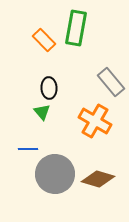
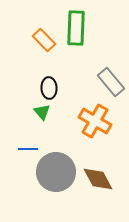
green rectangle: rotated 8 degrees counterclockwise
gray circle: moved 1 px right, 2 px up
brown diamond: rotated 44 degrees clockwise
